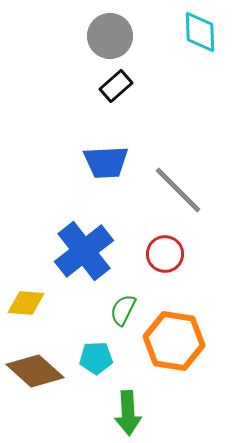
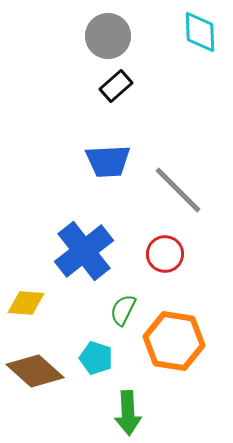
gray circle: moved 2 px left
blue trapezoid: moved 2 px right, 1 px up
cyan pentagon: rotated 20 degrees clockwise
